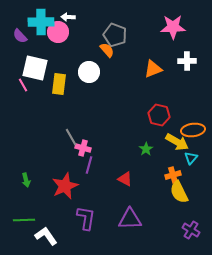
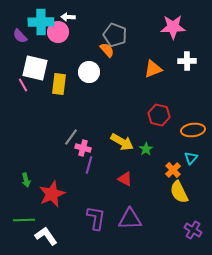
gray line: rotated 66 degrees clockwise
yellow arrow: moved 55 px left
orange cross: moved 5 px up; rotated 28 degrees counterclockwise
red star: moved 13 px left, 8 px down
purple L-shape: moved 10 px right
purple cross: moved 2 px right
